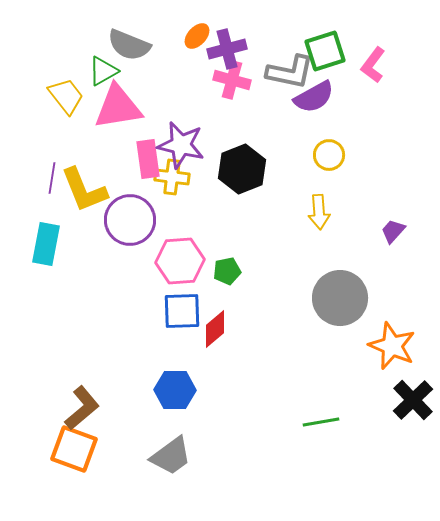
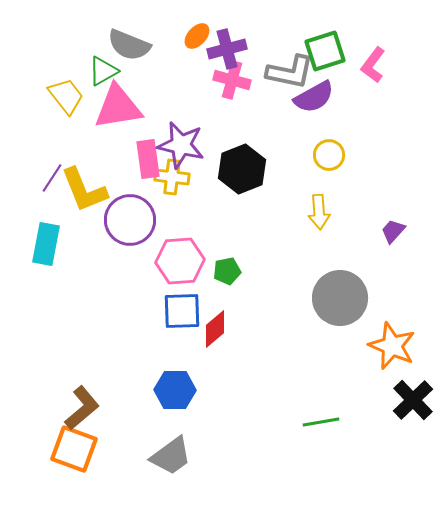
purple line: rotated 24 degrees clockwise
